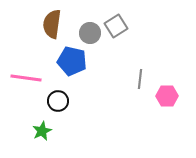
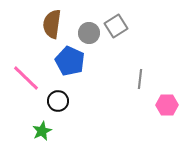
gray circle: moved 1 px left
blue pentagon: moved 2 px left; rotated 12 degrees clockwise
pink line: rotated 36 degrees clockwise
pink hexagon: moved 9 px down
